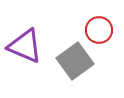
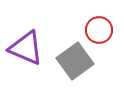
purple triangle: moved 1 px right, 2 px down
